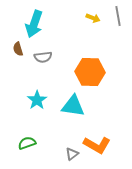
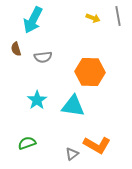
cyan arrow: moved 1 px left, 4 px up; rotated 8 degrees clockwise
brown semicircle: moved 2 px left
